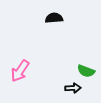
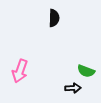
black semicircle: rotated 96 degrees clockwise
pink arrow: rotated 15 degrees counterclockwise
